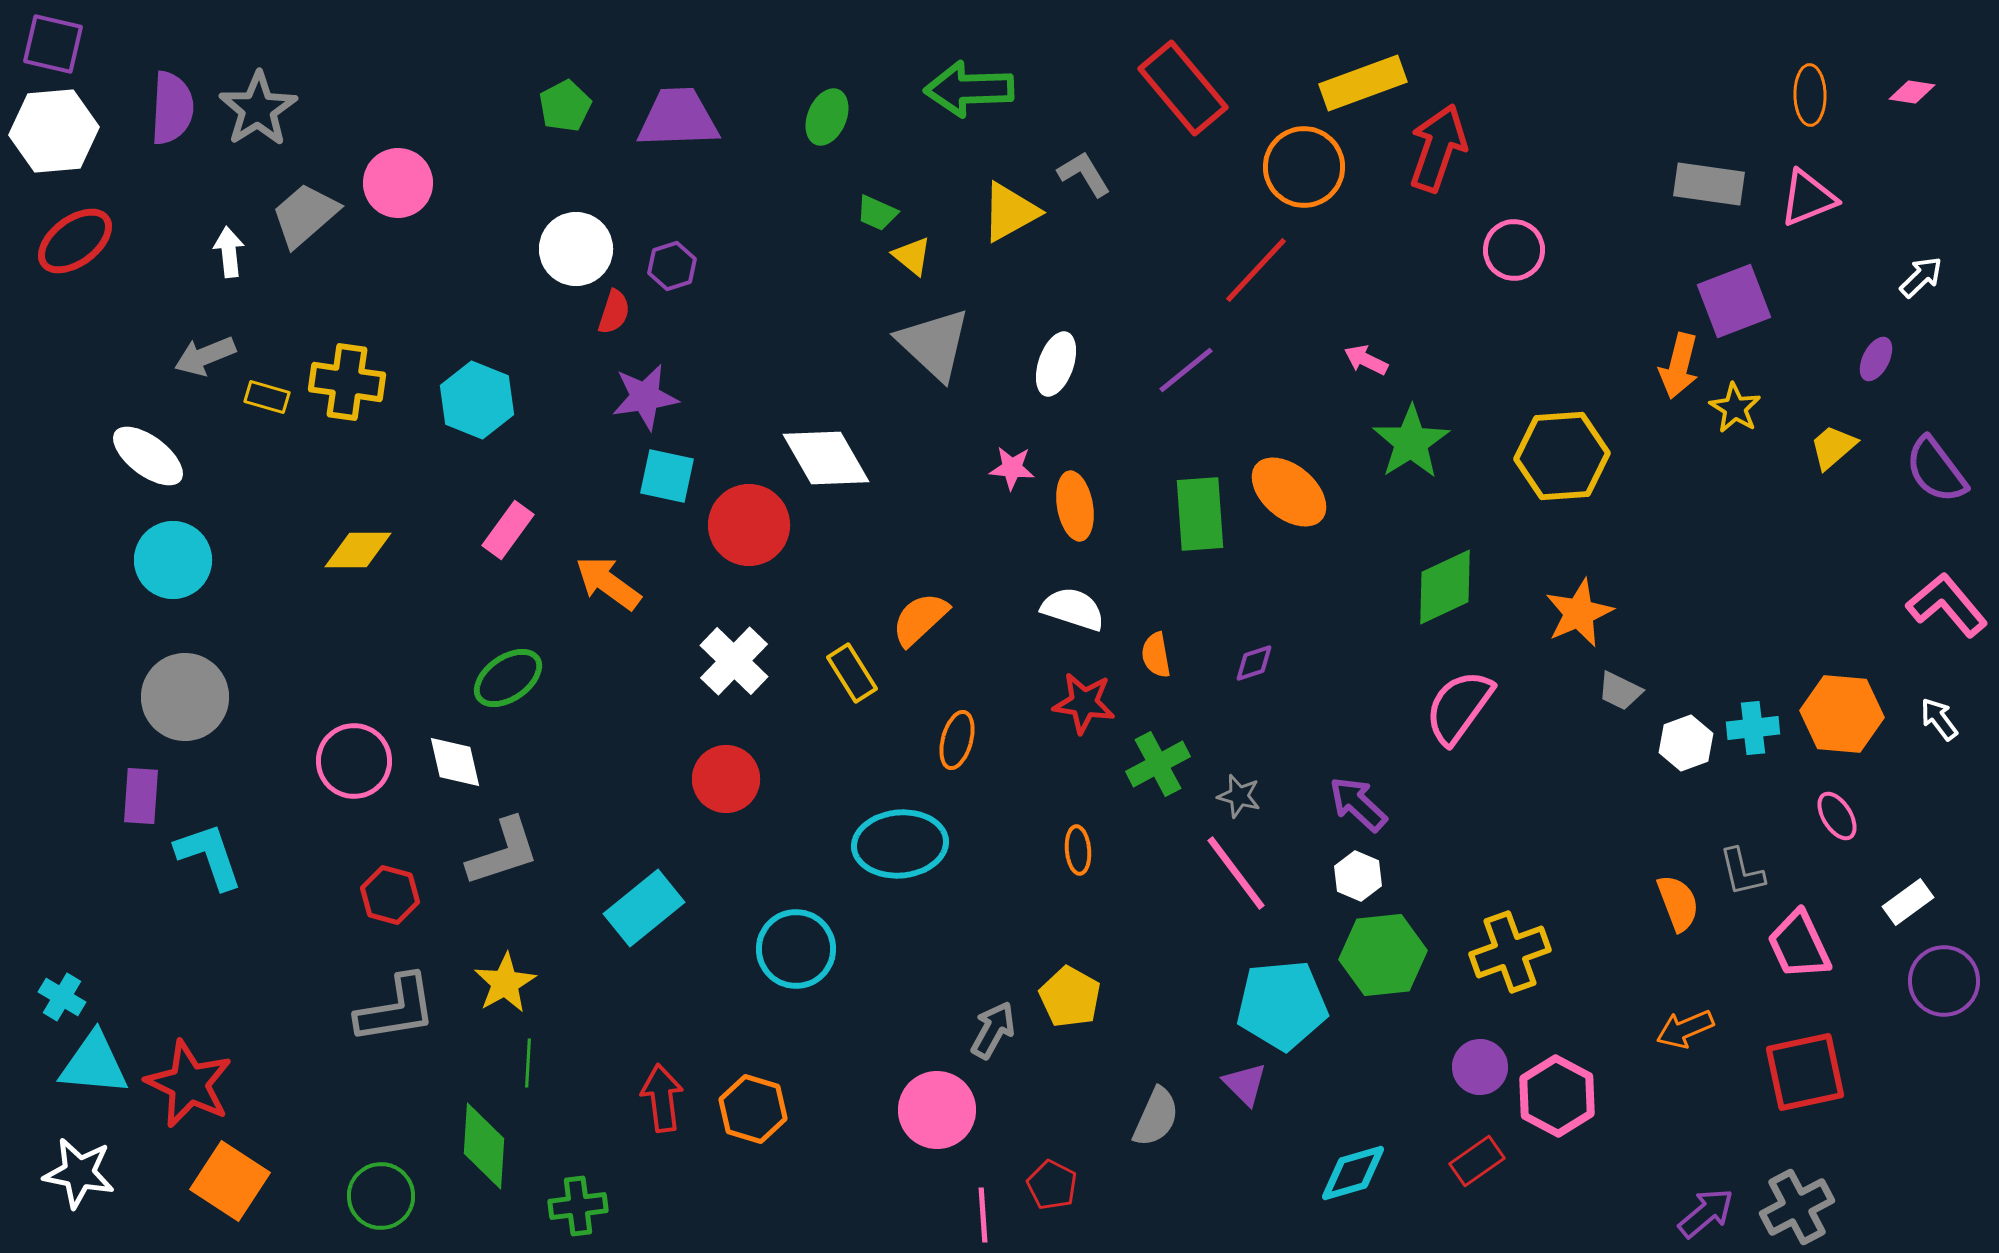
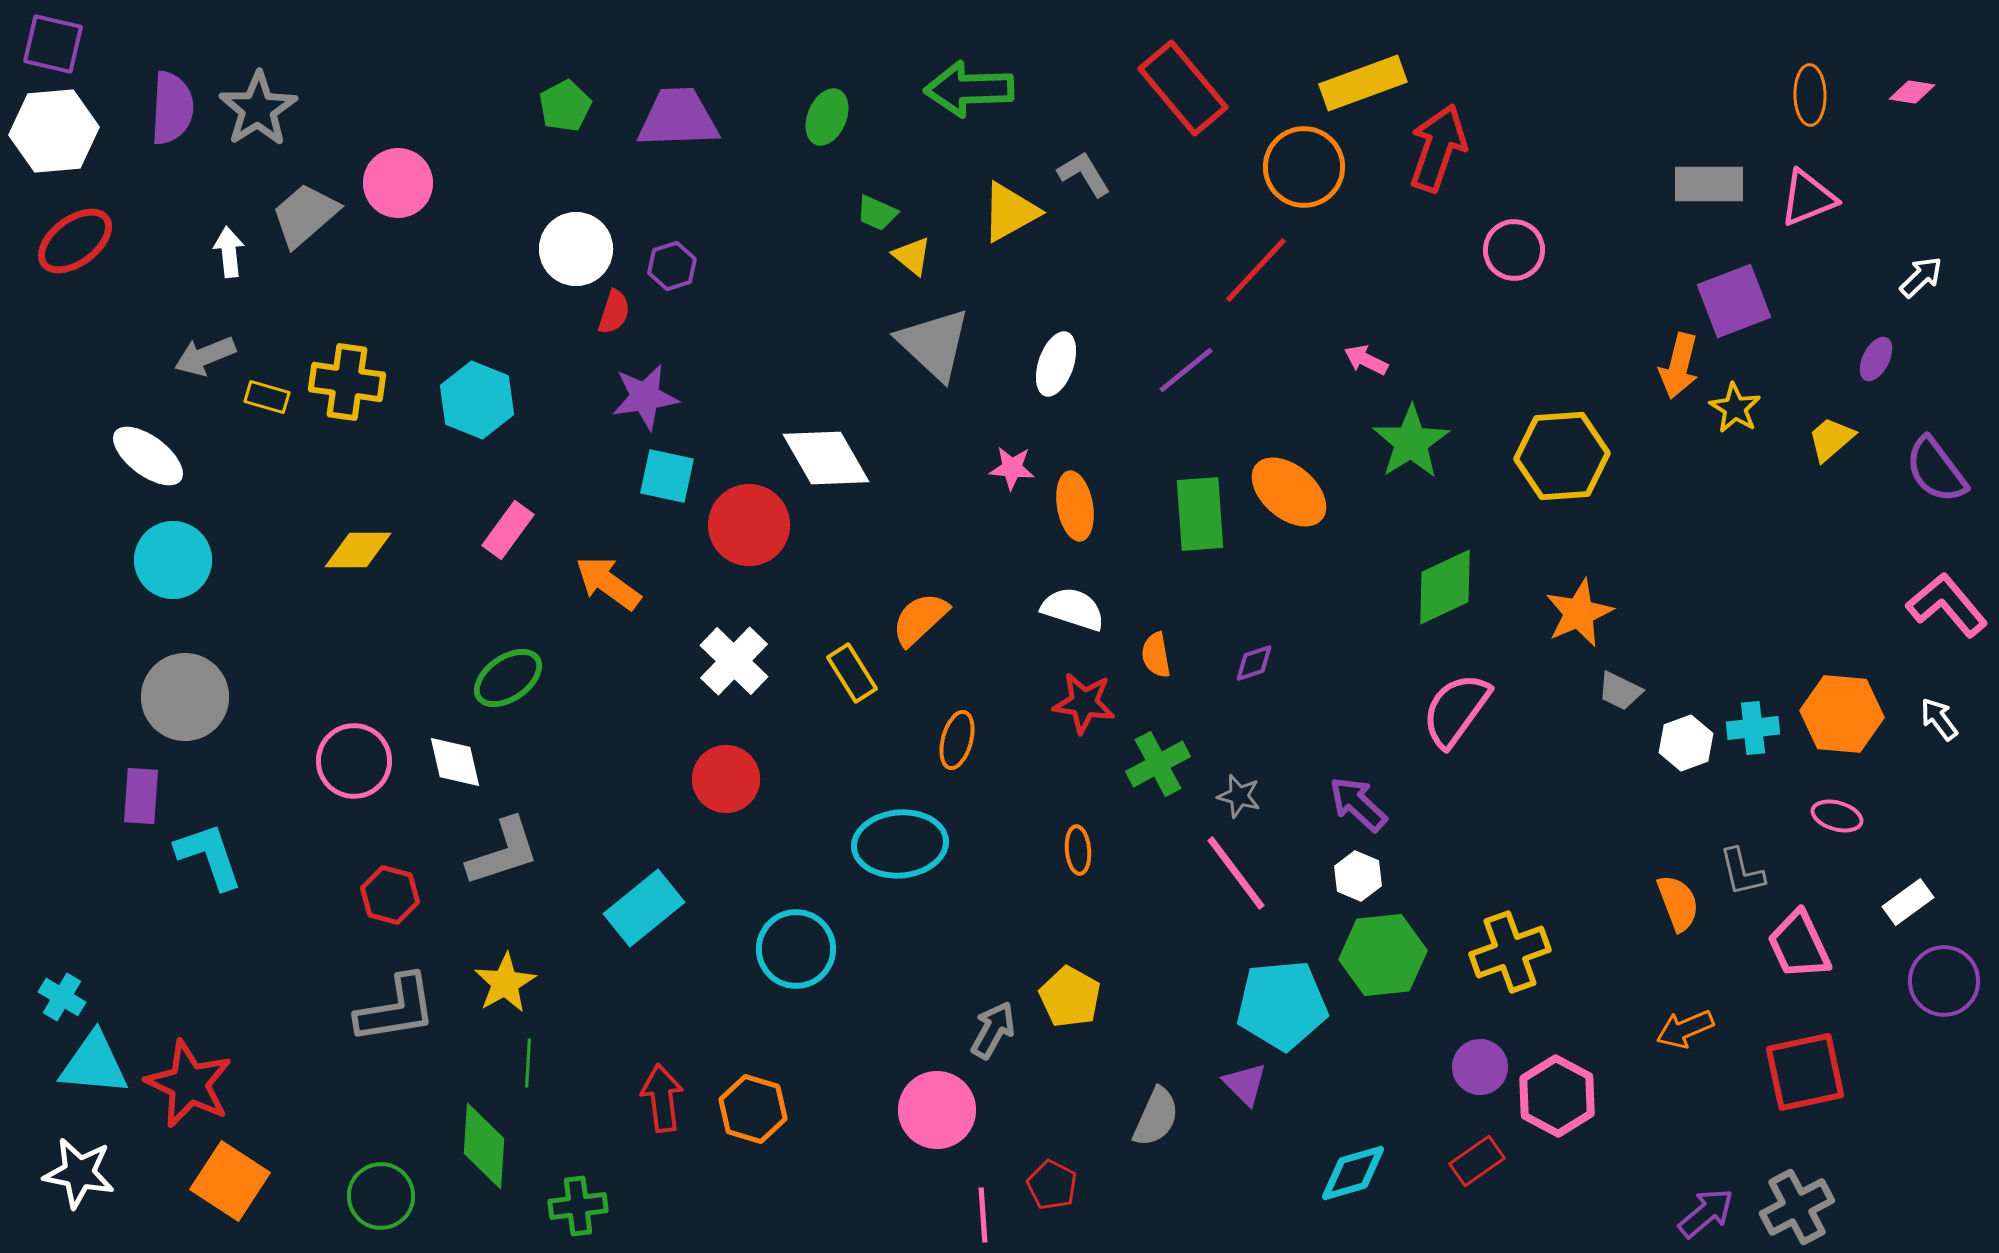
gray rectangle at (1709, 184): rotated 8 degrees counterclockwise
yellow trapezoid at (1833, 447): moved 2 px left, 8 px up
pink semicircle at (1459, 707): moved 3 px left, 3 px down
pink ellipse at (1837, 816): rotated 42 degrees counterclockwise
